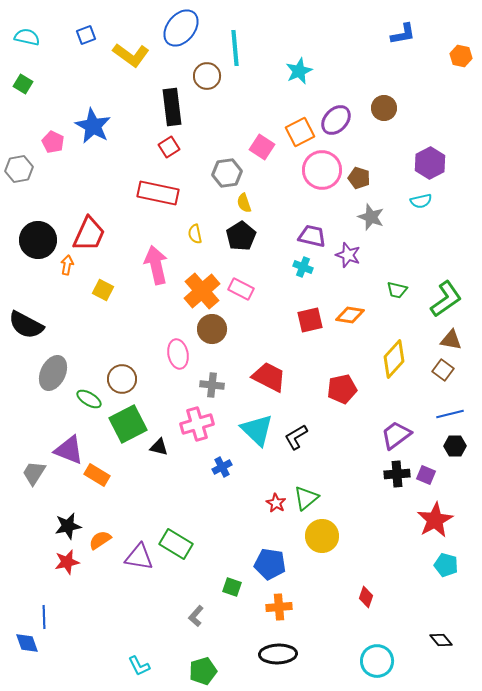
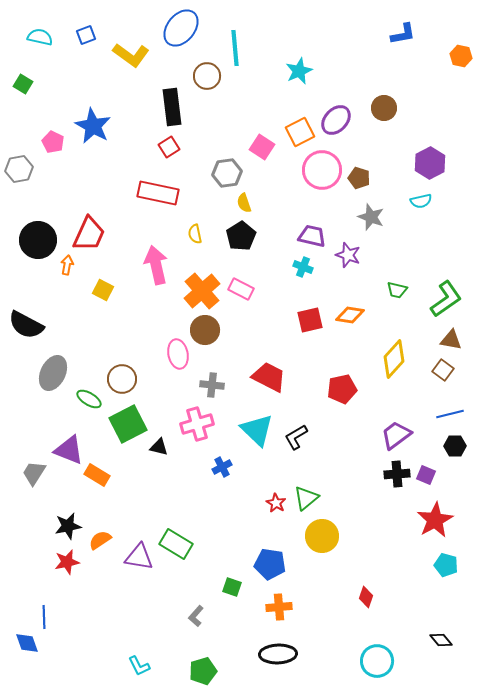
cyan semicircle at (27, 37): moved 13 px right
brown circle at (212, 329): moved 7 px left, 1 px down
